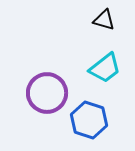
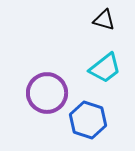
blue hexagon: moved 1 px left
